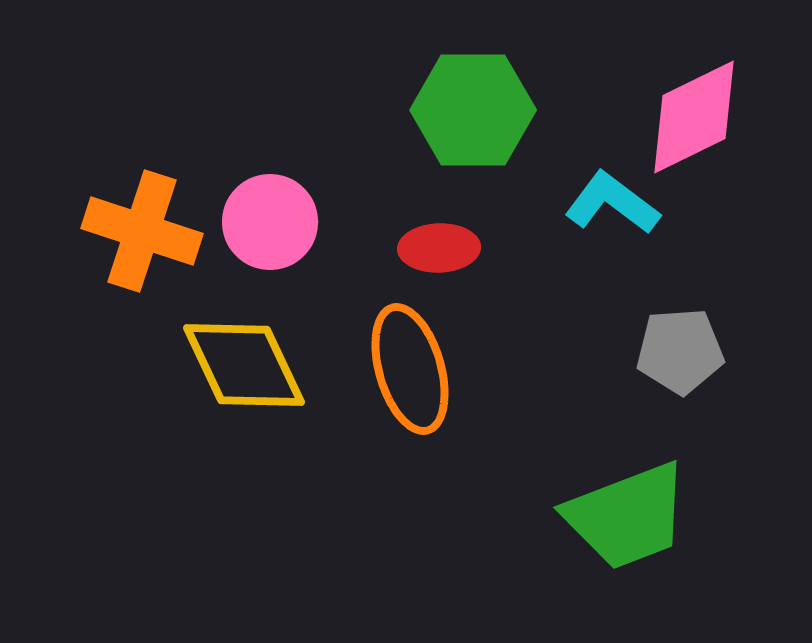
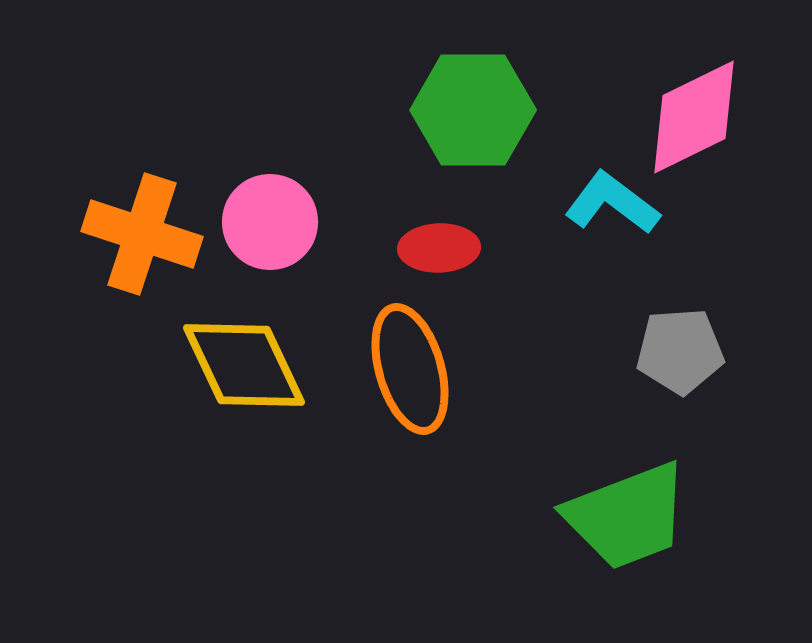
orange cross: moved 3 px down
